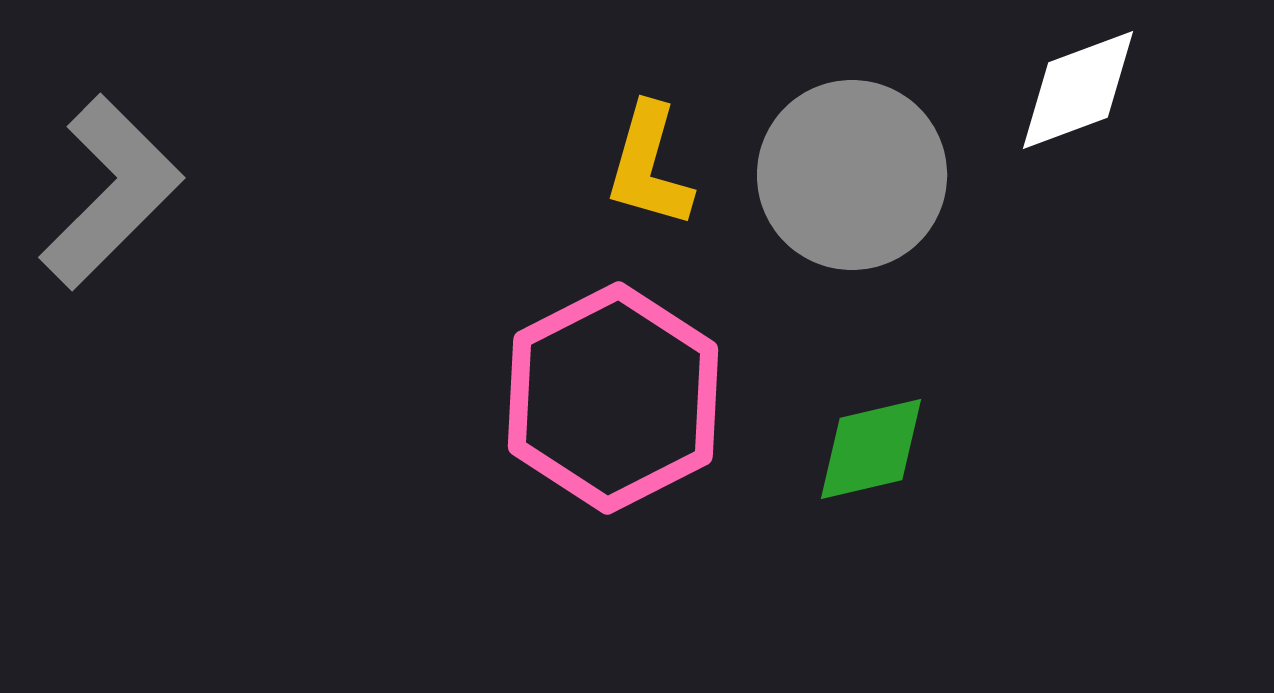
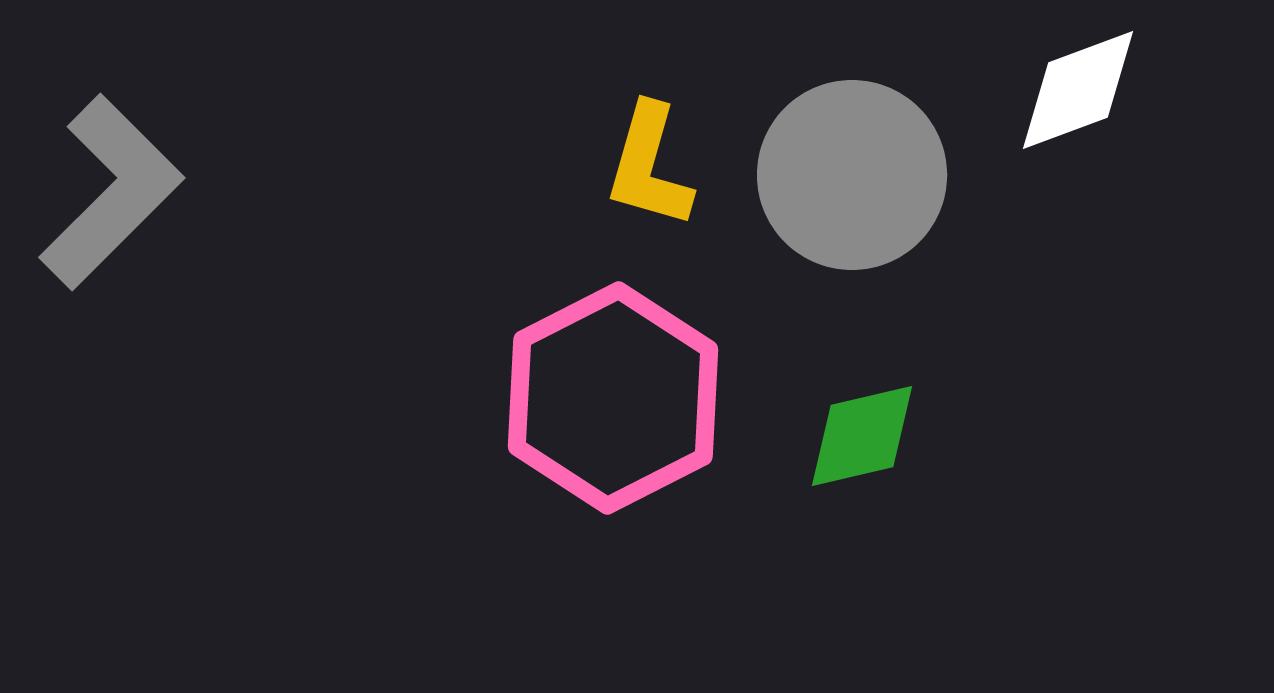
green diamond: moved 9 px left, 13 px up
